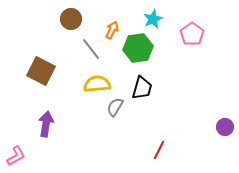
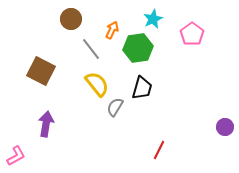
yellow semicircle: rotated 56 degrees clockwise
